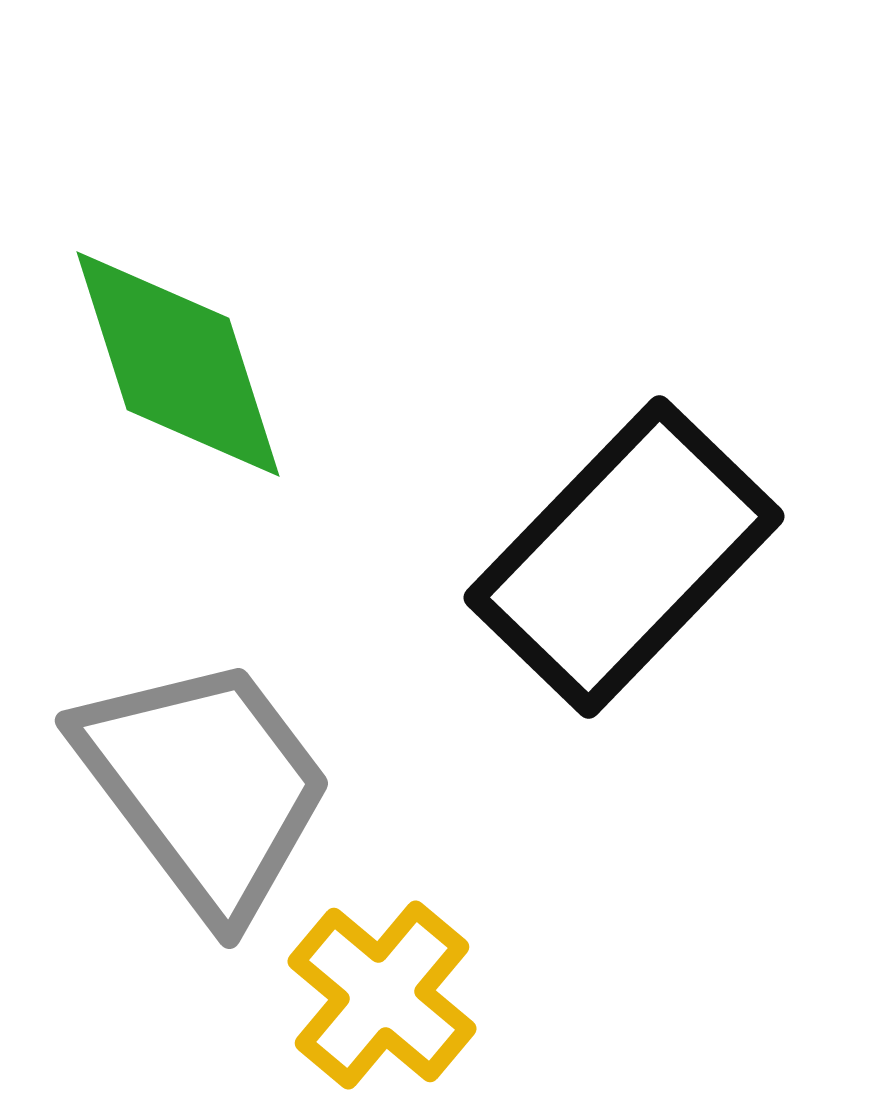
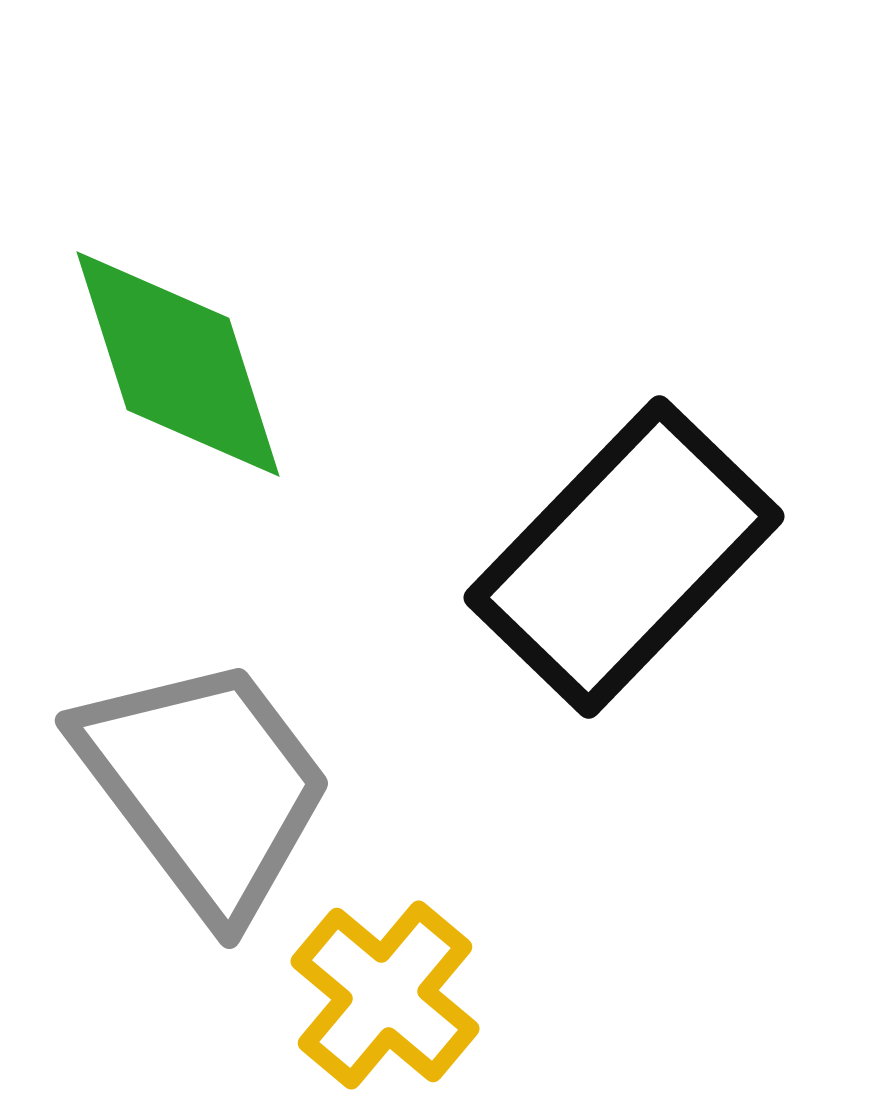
yellow cross: moved 3 px right
